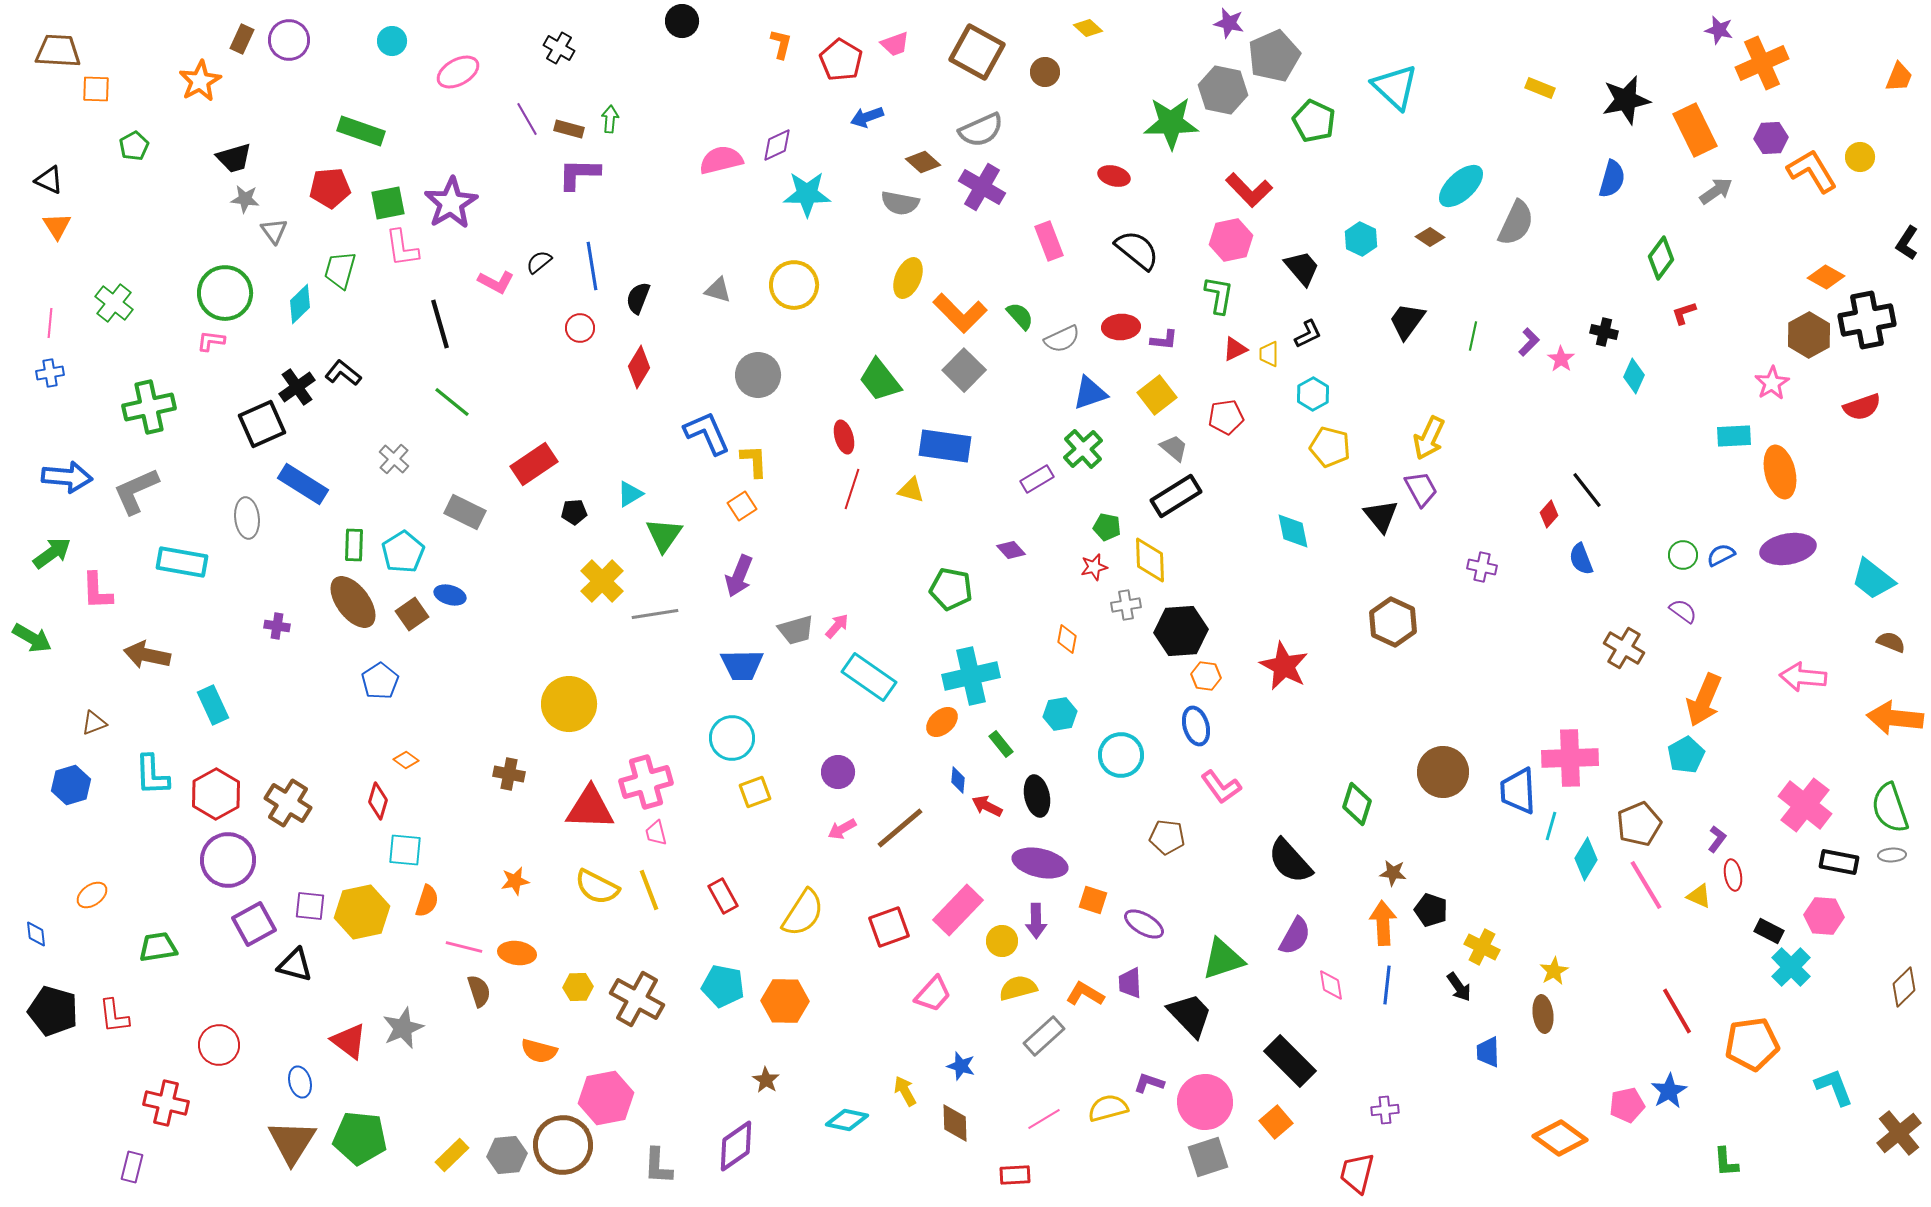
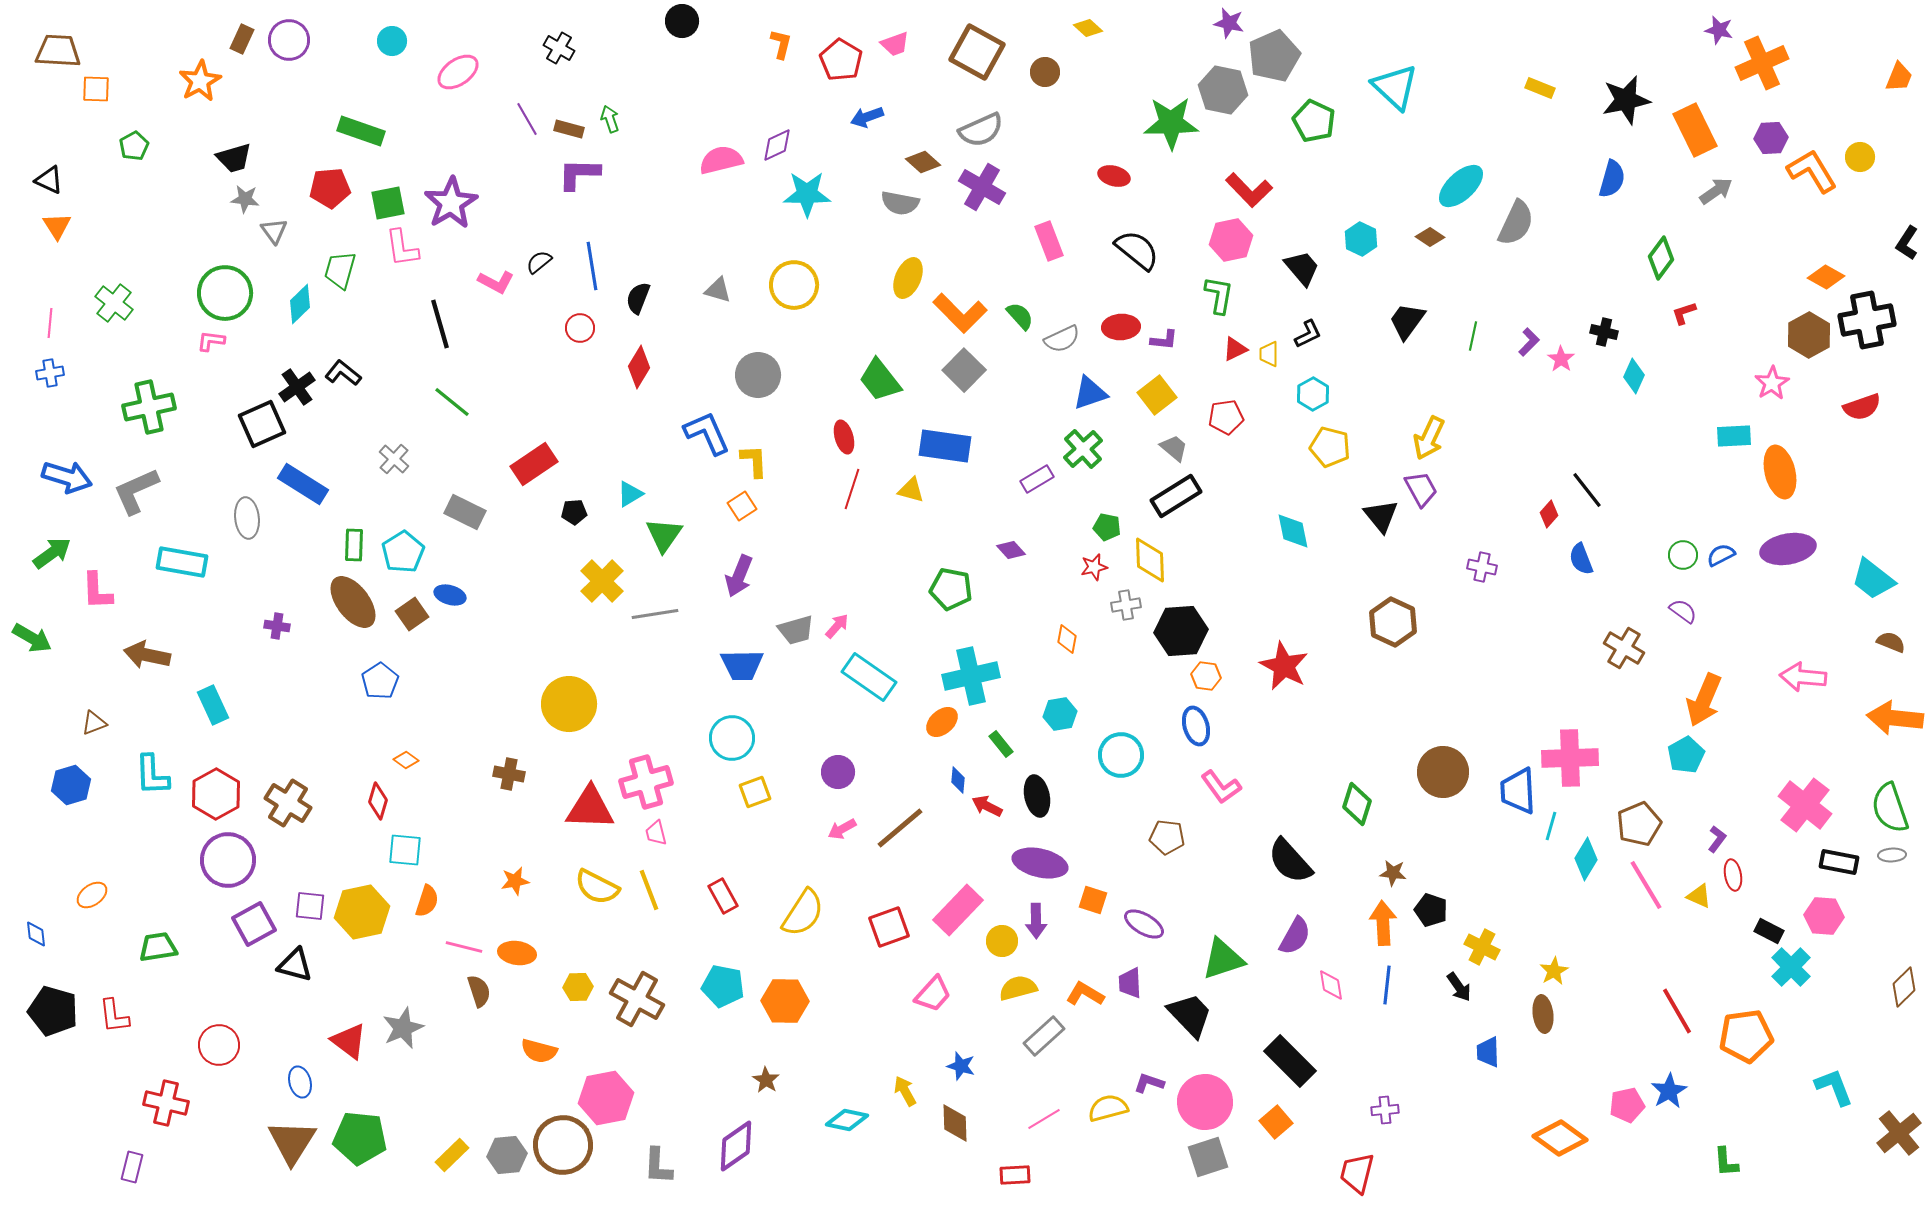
pink ellipse at (458, 72): rotated 6 degrees counterclockwise
green arrow at (610, 119): rotated 24 degrees counterclockwise
blue arrow at (67, 477): rotated 12 degrees clockwise
orange pentagon at (1752, 1044): moved 6 px left, 8 px up
